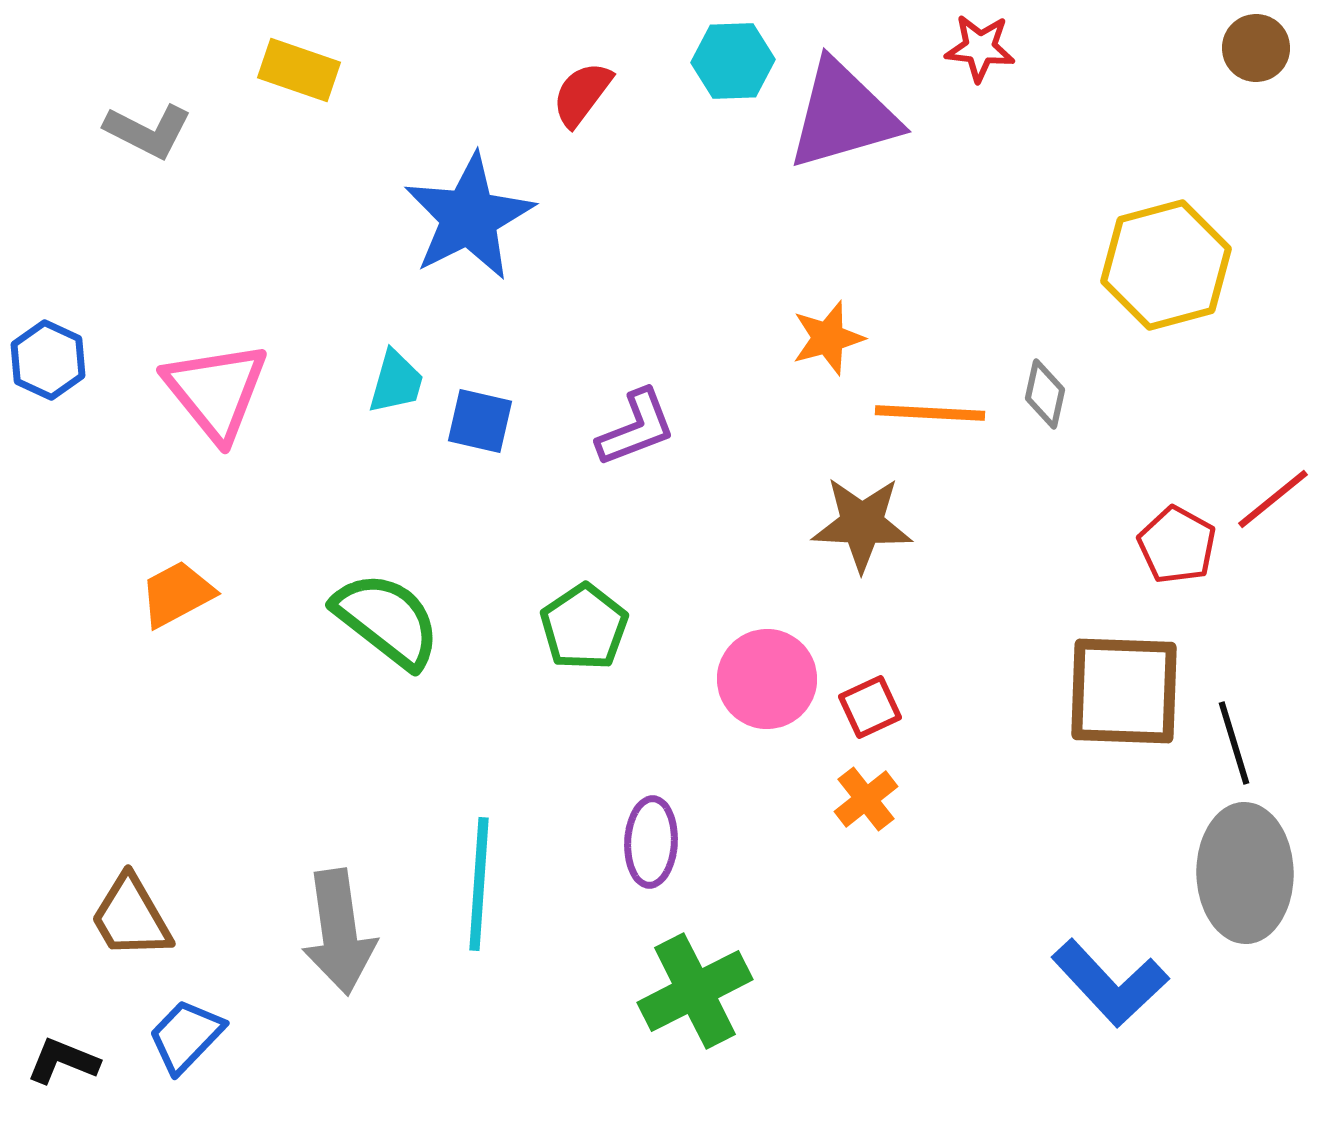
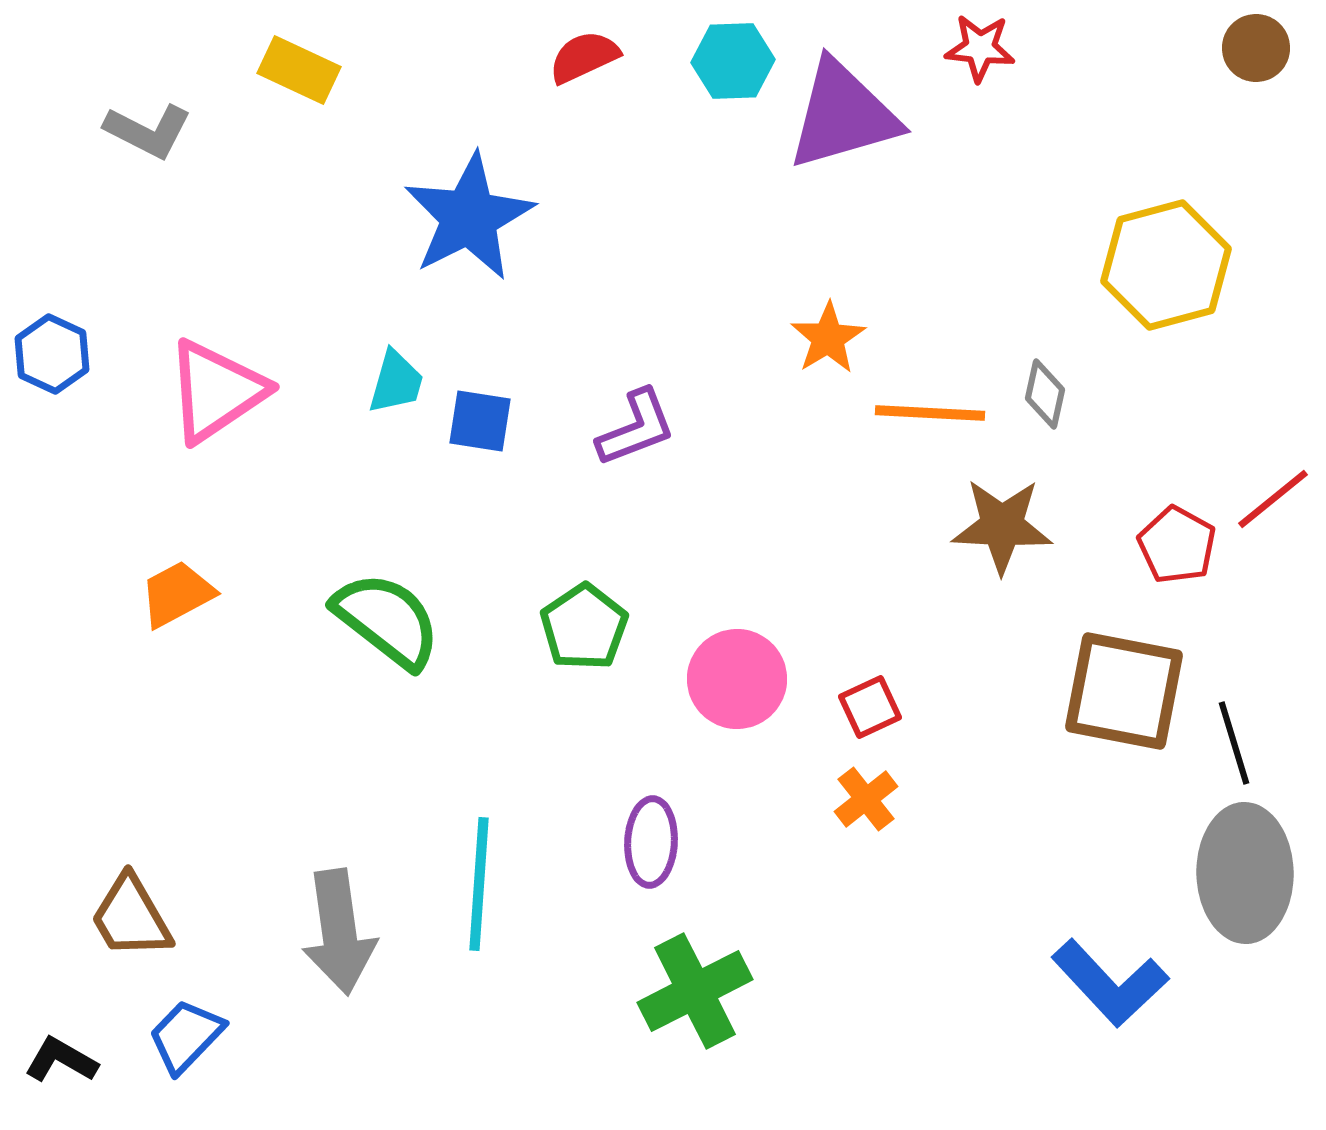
yellow rectangle: rotated 6 degrees clockwise
red semicircle: moved 2 px right, 37 px up; rotated 28 degrees clockwise
orange star: rotated 16 degrees counterclockwise
blue hexagon: moved 4 px right, 6 px up
pink triangle: rotated 35 degrees clockwise
blue square: rotated 4 degrees counterclockwise
brown star: moved 140 px right, 2 px down
pink circle: moved 30 px left
brown square: rotated 9 degrees clockwise
black L-shape: moved 2 px left, 1 px up; rotated 8 degrees clockwise
